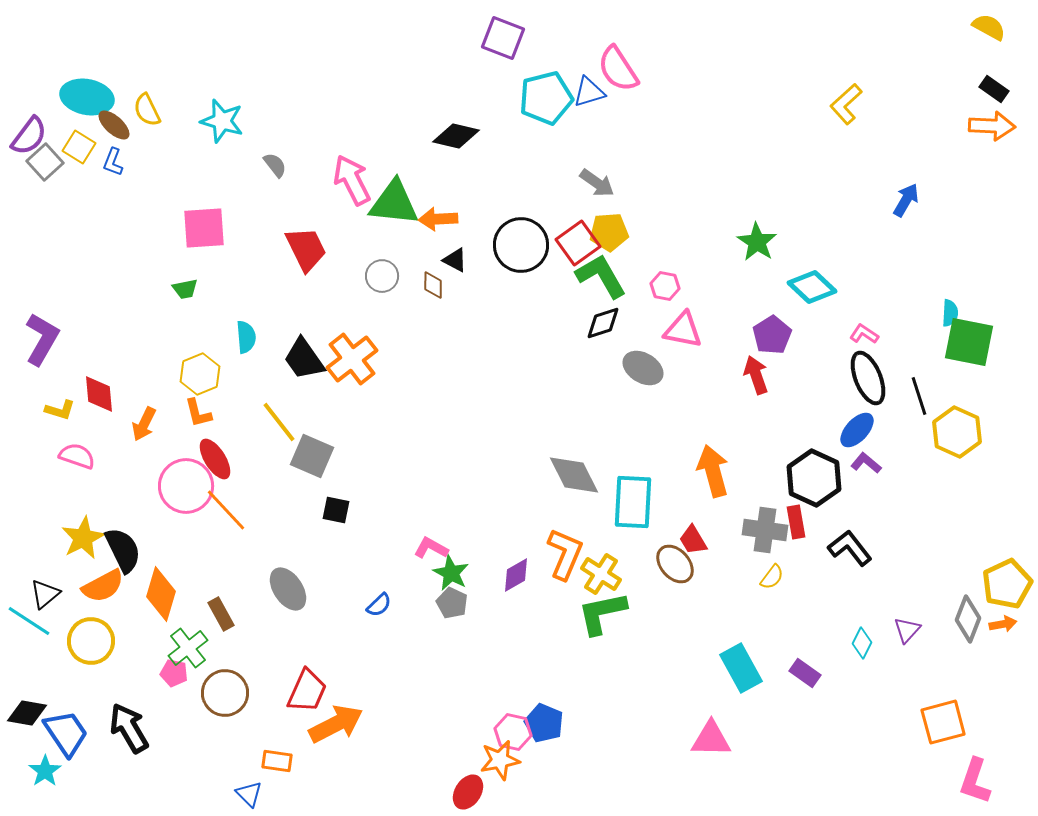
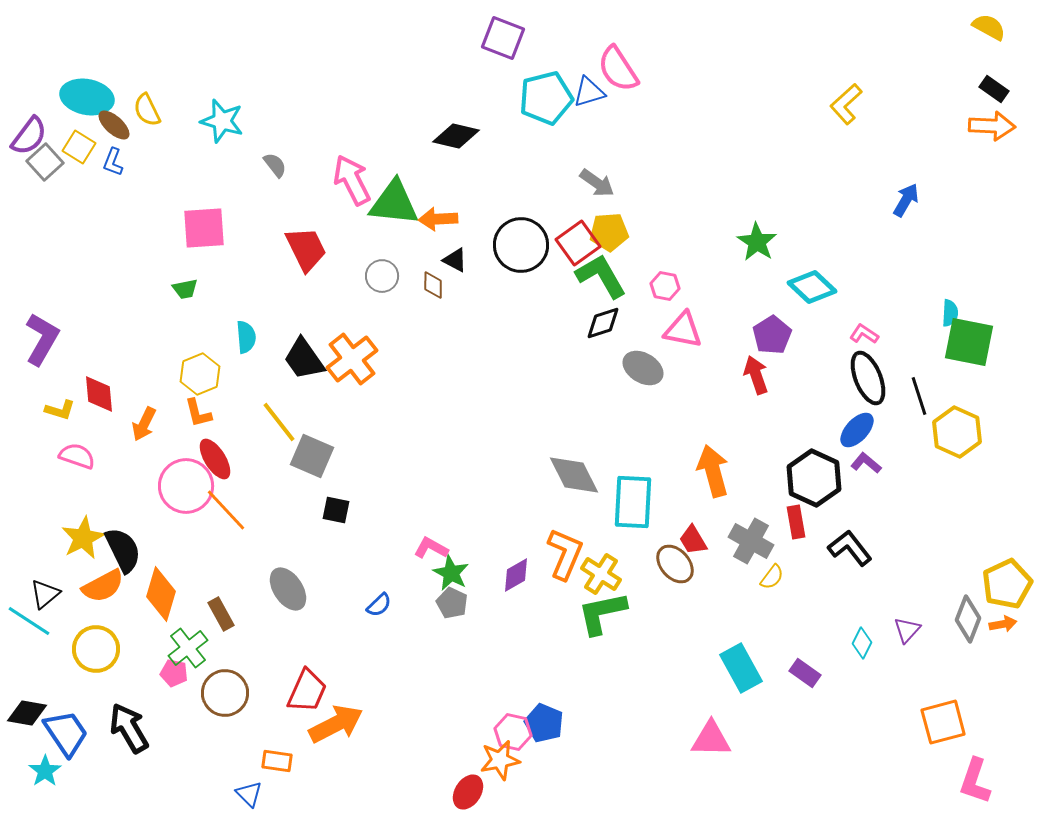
gray cross at (765, 530): moved 14 px left, 11 px down; rotated 21 degrees clockwise
yellow circle at (91, 641): moved 5 px right, 8 px down
